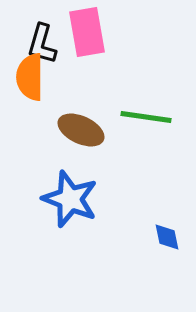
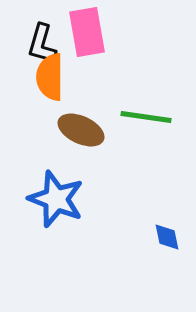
orange semicircle: moved 20 px right
blue star: moved 14 px left
